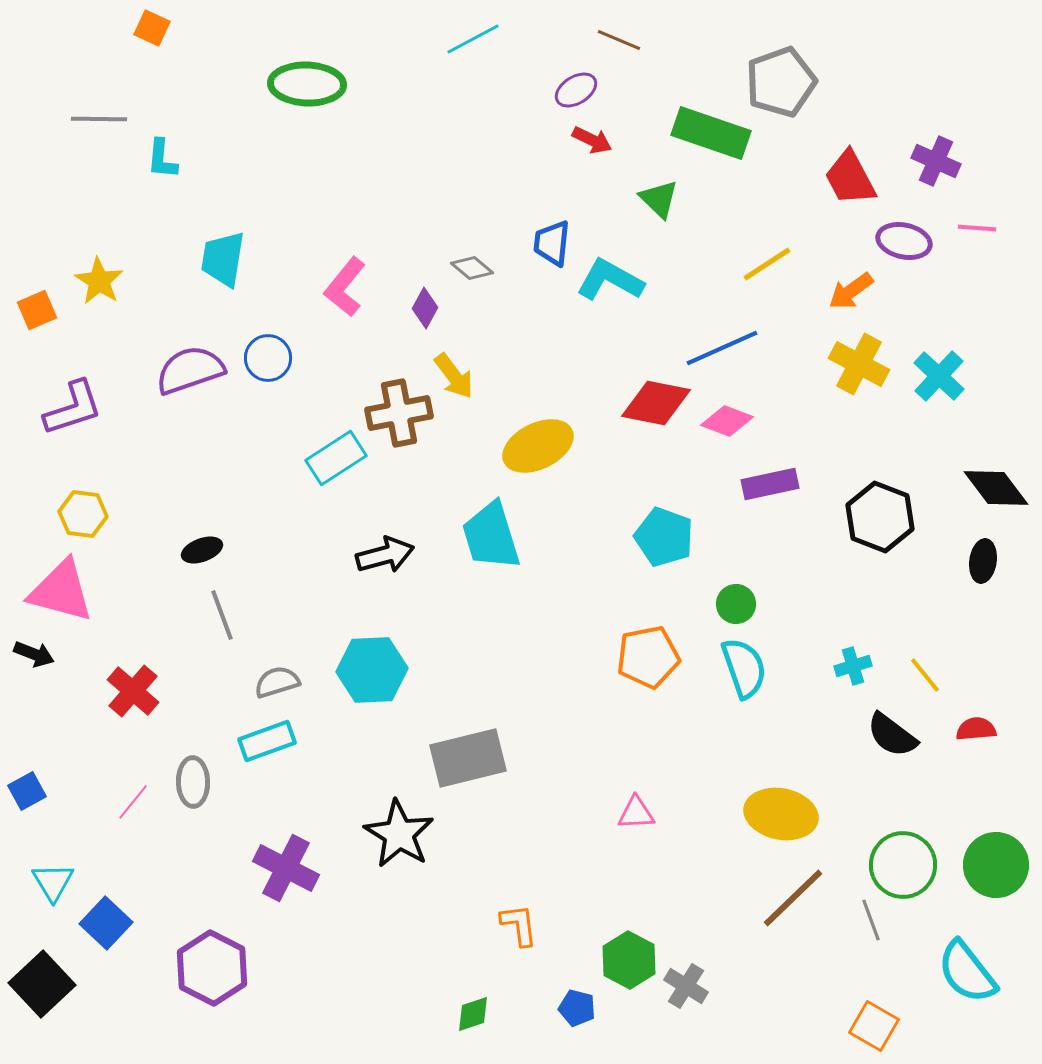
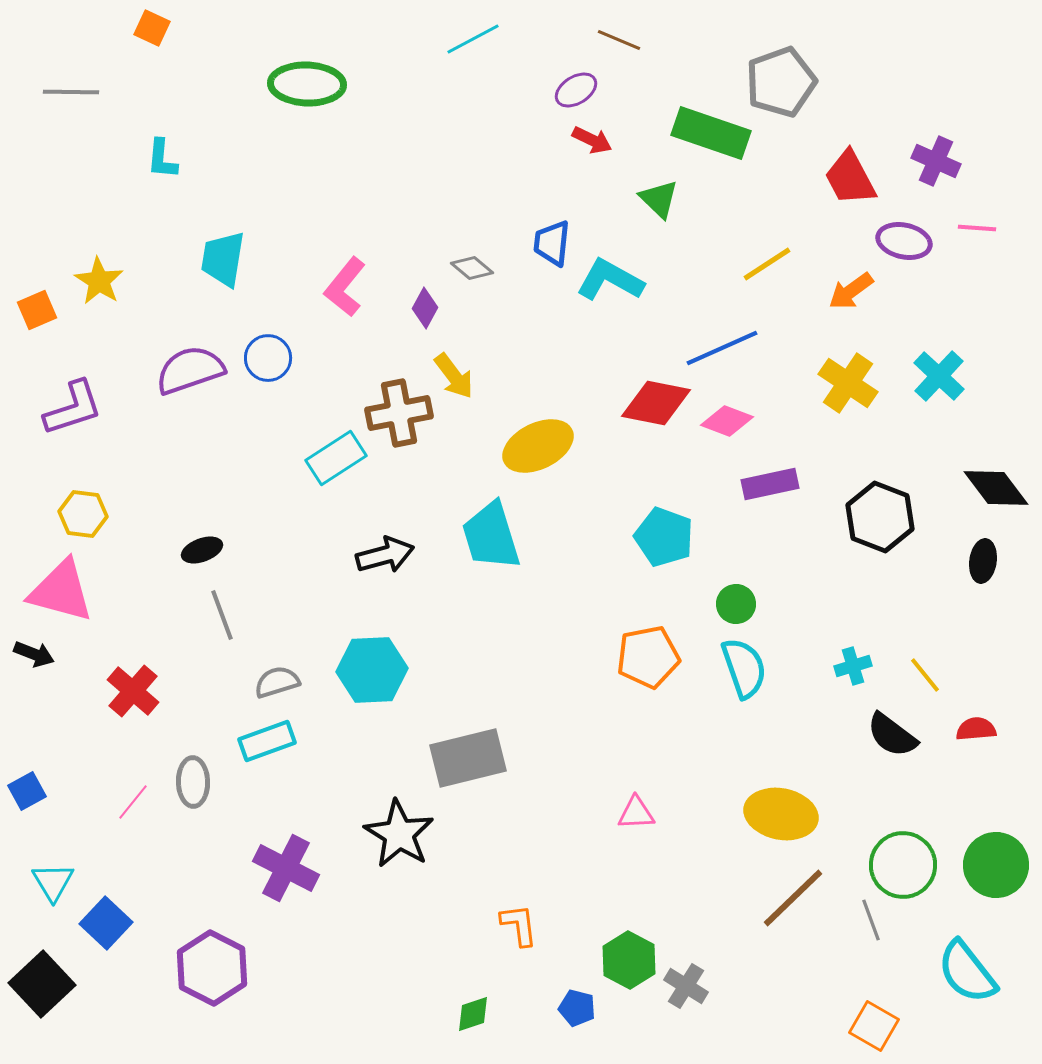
gray line at (99, 119): moved 28 px left, 27 px up
yellow cross at (859, 364): moved 11 px left, 19 px down; rotated 6 degrees clockwise
